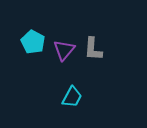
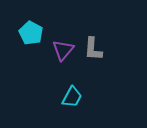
cyan pentagon: moved 2 px left, 9 px up
purple triangle: moved 1 px left
